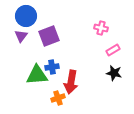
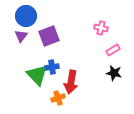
green triangle: rotated 50 degrees clockwise
